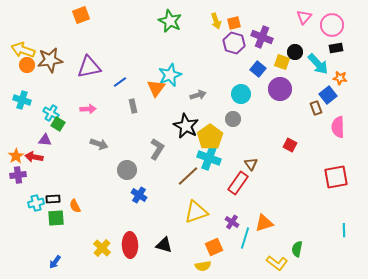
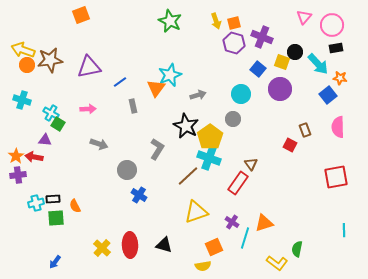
brown rectangle at (316, 108): moved 11 px left, 22 px down
